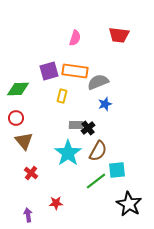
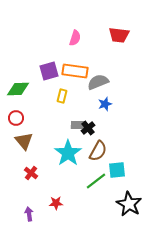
gray rectangle: moved 2 px right
purple arrow: moved 1 px right, 1 px up
